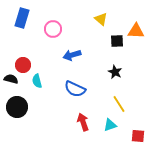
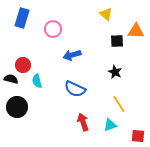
yellow triangle: moved 5 px right, 5 px up
